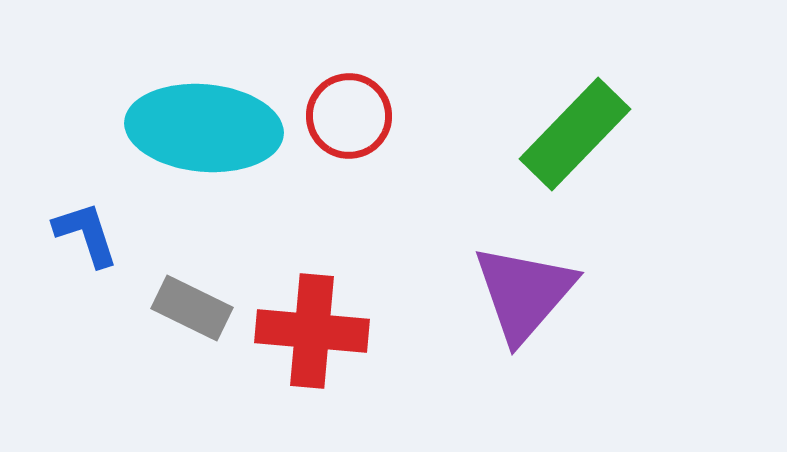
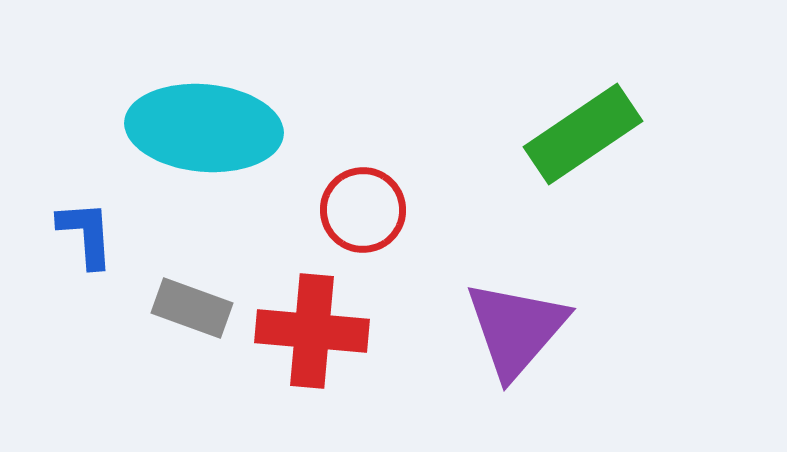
red circle: moved 14 px right, 94 px down
green rectangle: moved 8 px right; rotated 12 degrees clockwise
blue L-shape: rotated 14 degrees clockwise
purple triangle: moved 8 px left, 36 px down
gray rectangle: rotated 6 degrees counterclockwise
